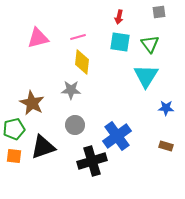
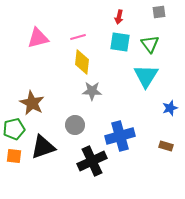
gray star: moved 21 px right, 1 px down
blue star: moved 4 px right; rotated 21 degrees counterclockwise
blue cross: moved 3 px right; rotated 20 degrees clockwise
black cross: rotated 8 degrees counterclockwise
